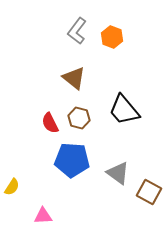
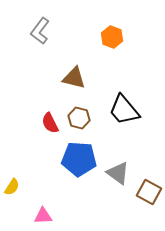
gray L-shape: moved 37 px left
brown triangle: rotated 25 degrees counterclockwise
blue pentagon: moved 7 px right, 1 px up
